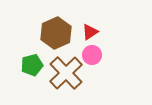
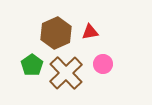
red triangle: rotated 24 degrees clockwise
pink circle: moved 11 px right, 9 px down
green pentagon: rotated 20 degrees counterclockwise
